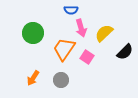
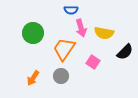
yellow semicircle: rotated 126 degrees counterclockwise
pink square: moved 6 px right, 5 px down
gray circle: moved 4 px up
